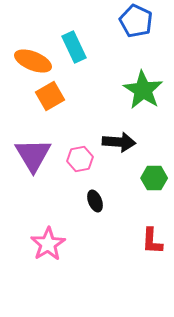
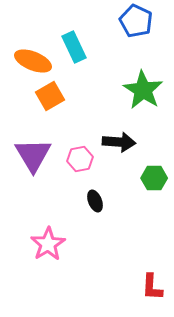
red L-shape: moved 46 px down
